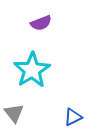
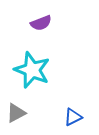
cyan star: rotated 18 degrees counterclockwise
gray triangle: moved 2 px right; rotated 40 degrees clockwise
